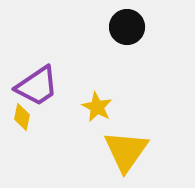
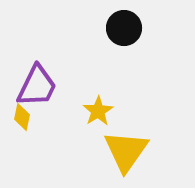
black circle: moved 3 px left, 1 px down
purple trapezoid: rotated 30 degrees counterclockwise
yellow star: moved 1 px right, 4 px down; rotated 12 degrees clockwise
